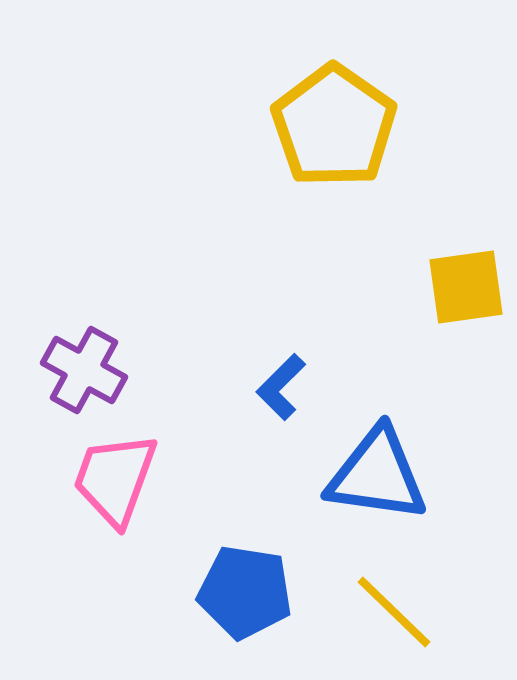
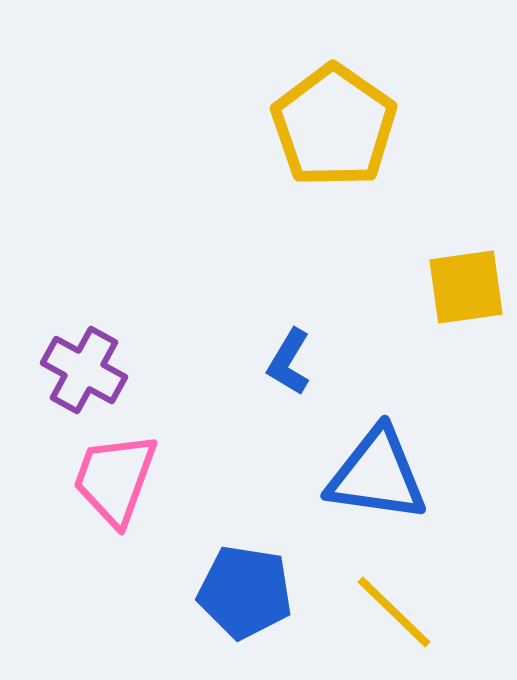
blue L-shape: moved 8 px right, 25 px up; rotated 14 degrees counterclockwise
